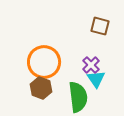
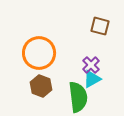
orange circle: moved 5 px left, 9 px up
cyan triangle: moved 4 px left; rotated 36 degrees clockwise
brown hexagon: moved 2 px up
